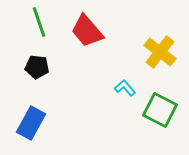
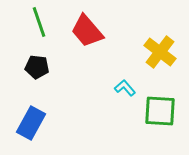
green square: moved 1 px down; rotated 24 degrees counterclockwise
